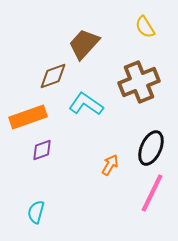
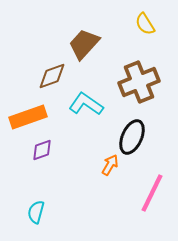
yellow semicircle: moved 3 px up
brown diamond: moved 1 px left
black ellipse: moved 19 px left, 11 px up
